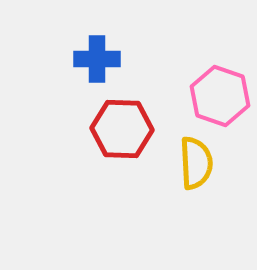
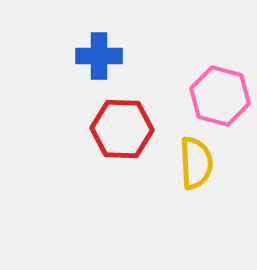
blue cross: moved 2 px right, 3 px up
pink hexagon: rotated 4 degrees counterclockwise
